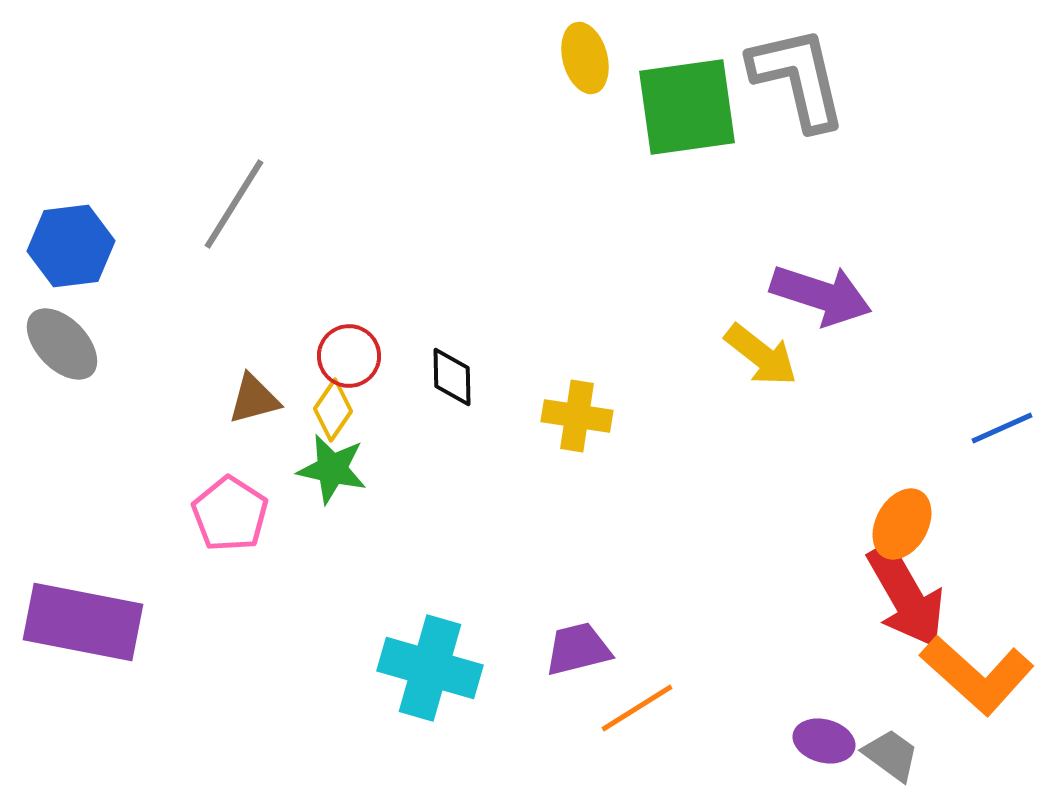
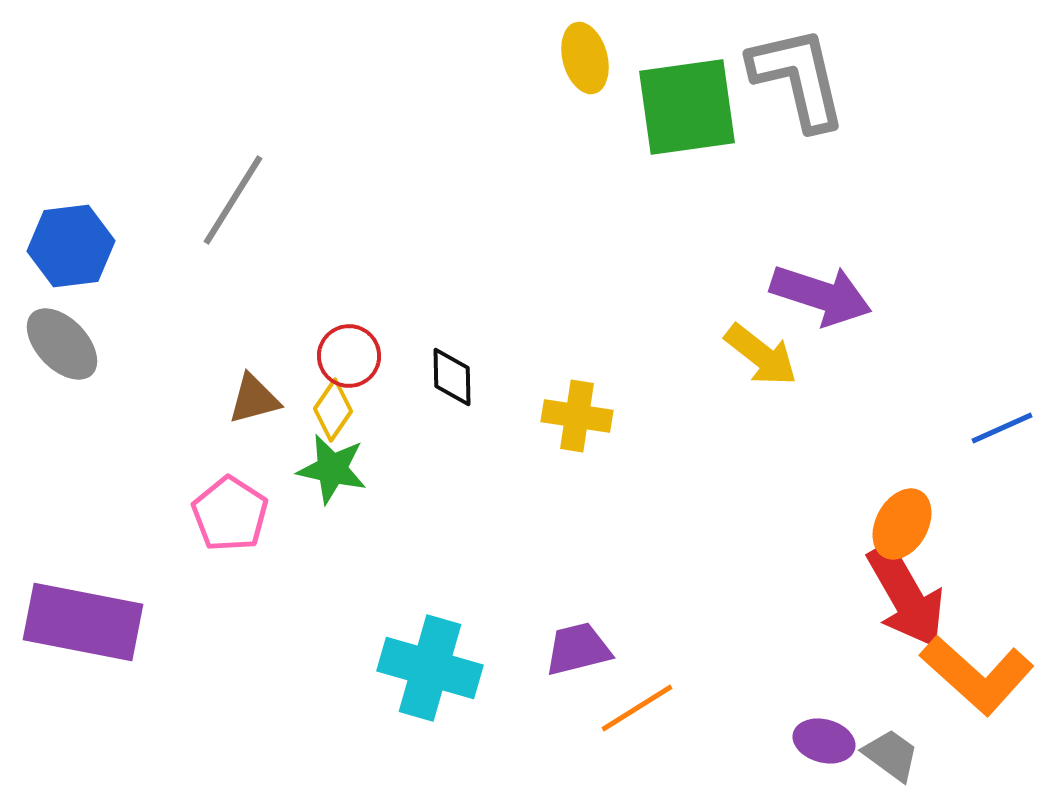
gray line: moved 1 px left, 4 px up
